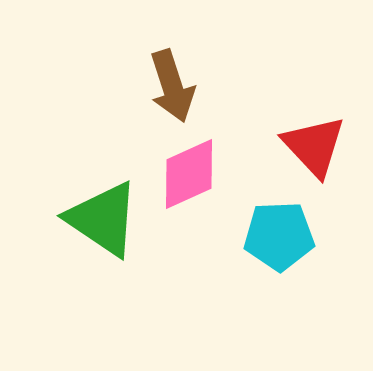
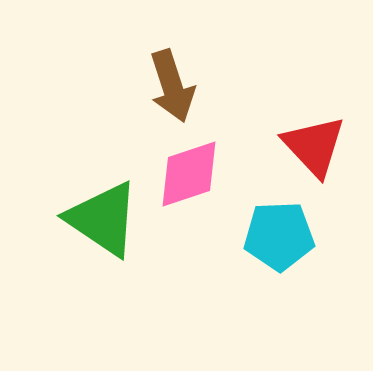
pink diamond: rotated 6 degrees clockwise
